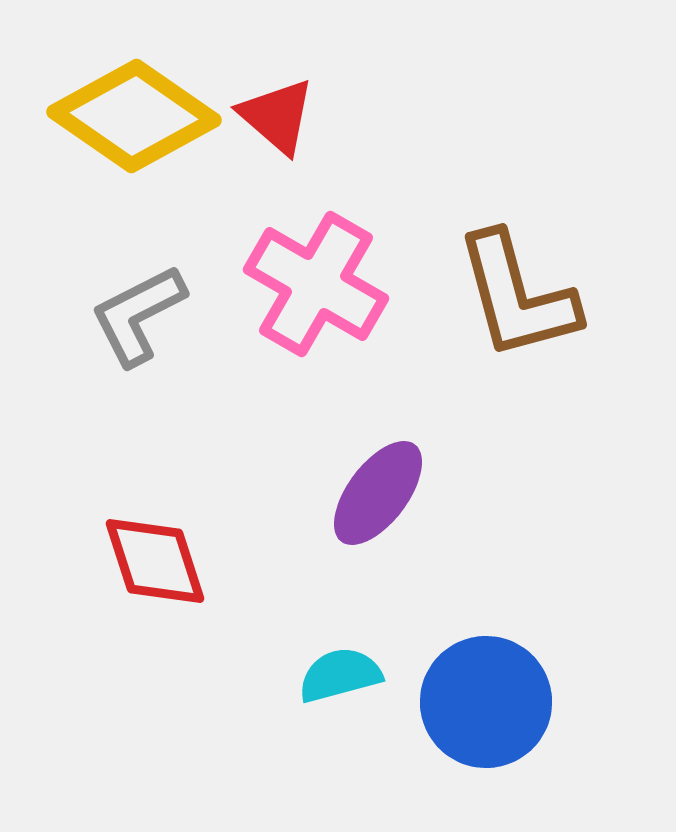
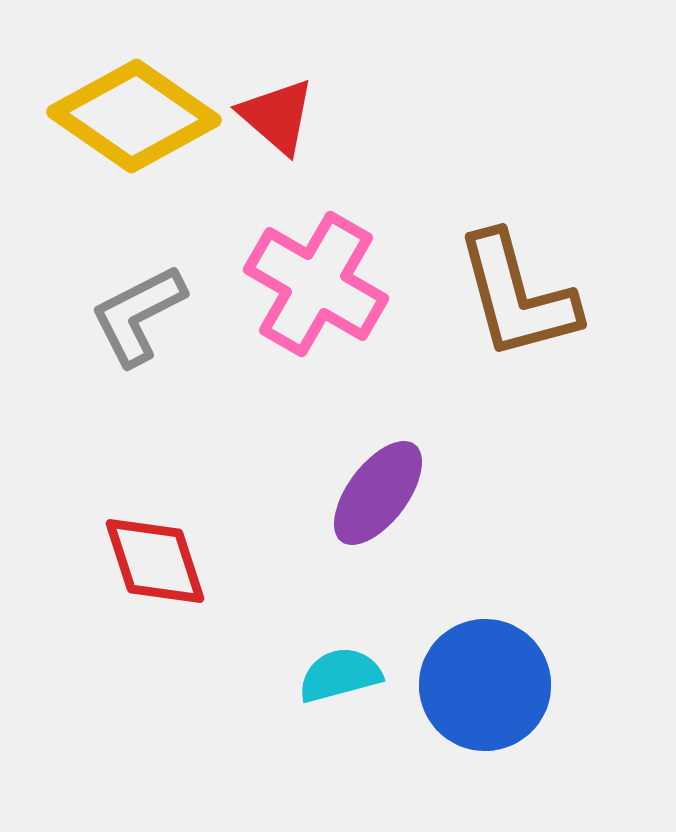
blue circle: moved 1 px left, 17 px up
